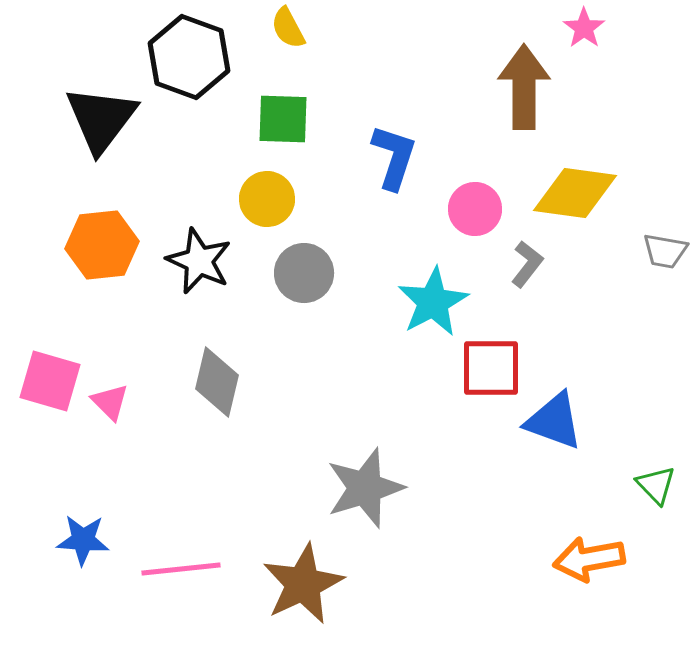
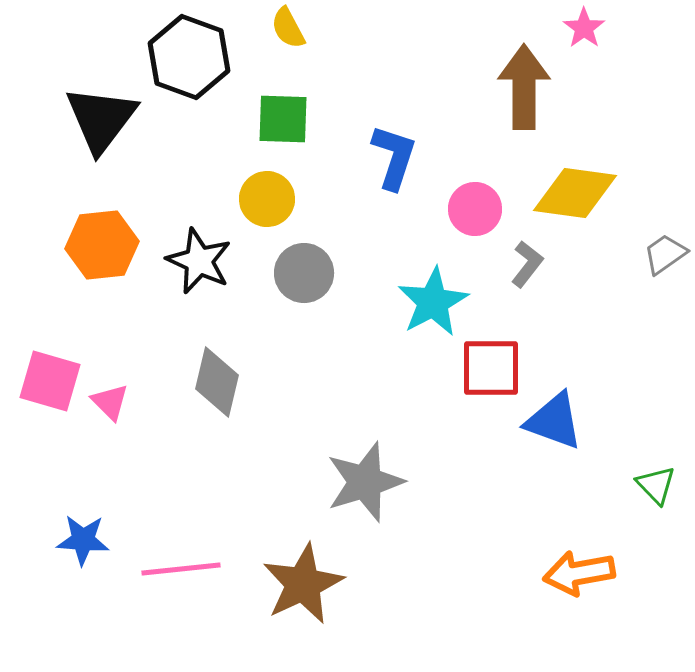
gray trapezoid: moved 3 px down; rotated 135 degrees clockwise
gray star: moved 6 px up
orange arrow: moved 10 px left, 14 px down
